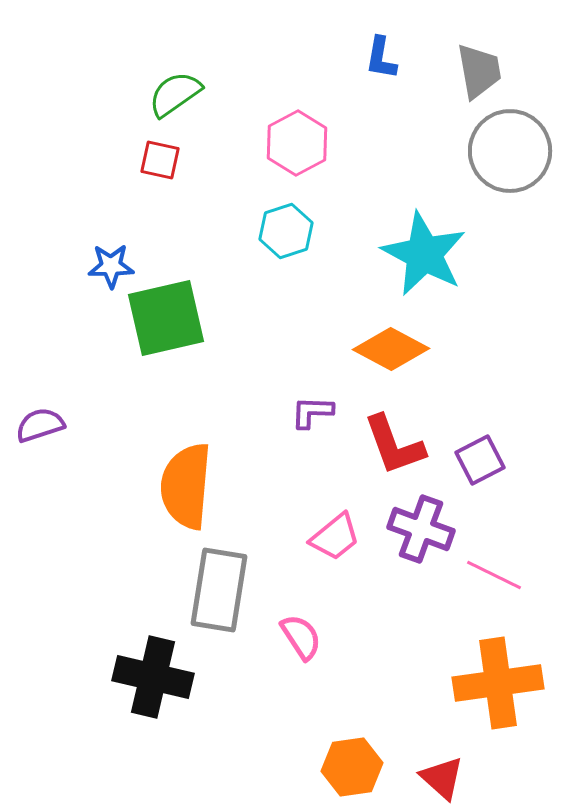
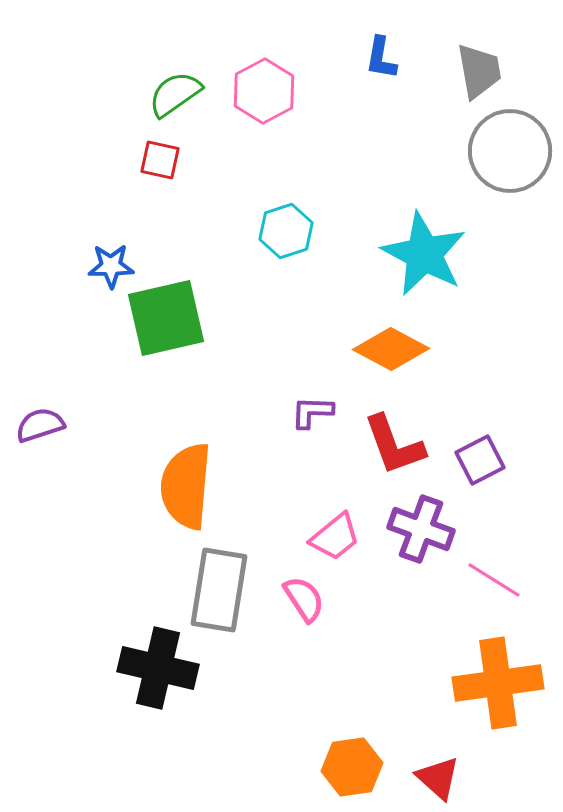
pink hexagon: moved 33 px left, 52 px up
pink line: moved 5 px down; rotated 6 degrees clockwise
pink semicircle: moved 3 px right, 38 px up
black cross: moved 5 px right, 9 px up
red triangle: moved 4 px left
